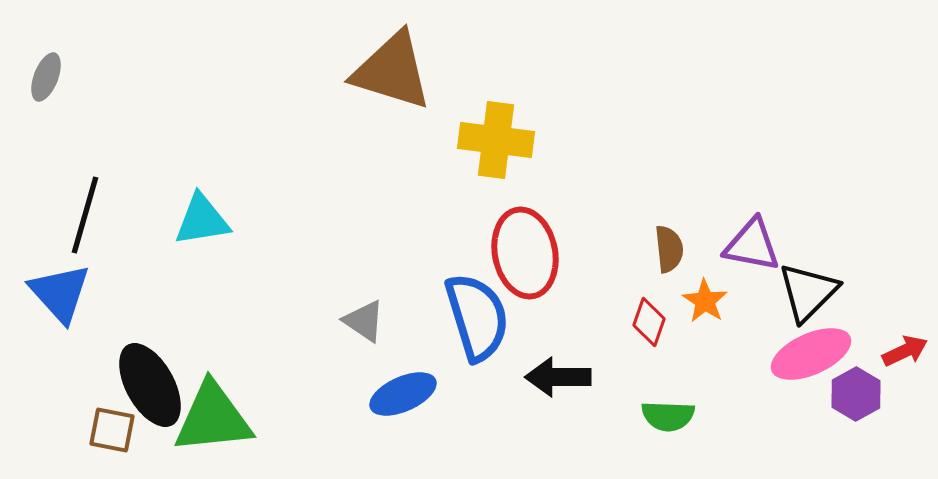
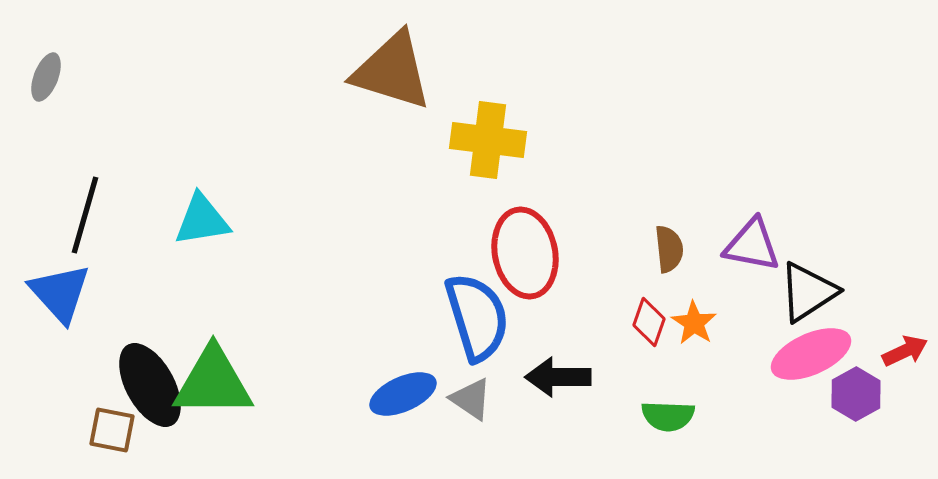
yellow cross: moved 8 px left
black triangle: rotated 12 degrees clockwise
orange star: moved 11 px left, 22 px down
gray triangle: moved 107 px right, 78 px down
green triangle: moved 36 px up; rotated 6 degrees clockwise
